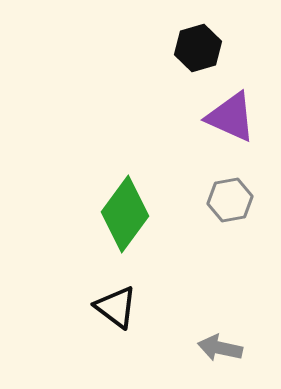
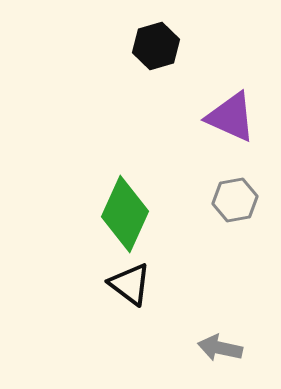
black hexagon: moved 42 px left, 2 px up
gray hexagon: moved 5 px right
green diamond: rotated 12 degrees counterclockwise
black triangle: moved 14 px right, 23 px up
